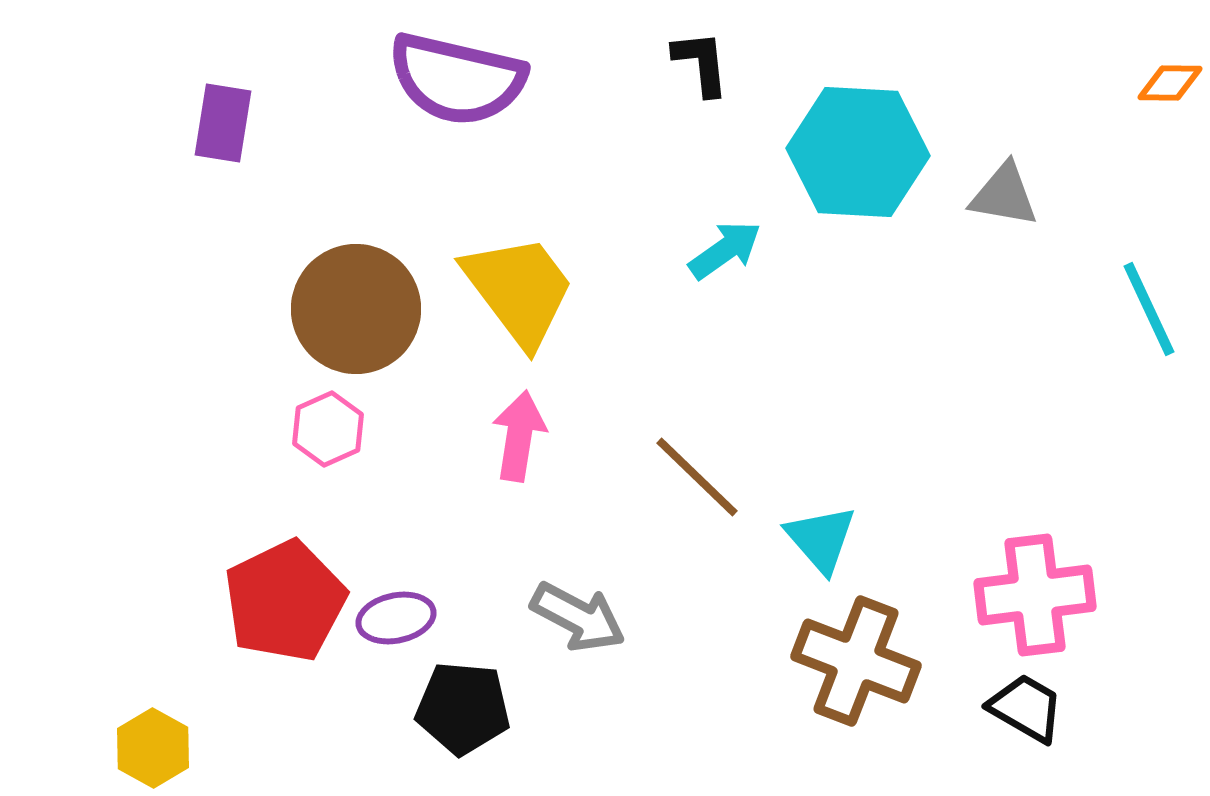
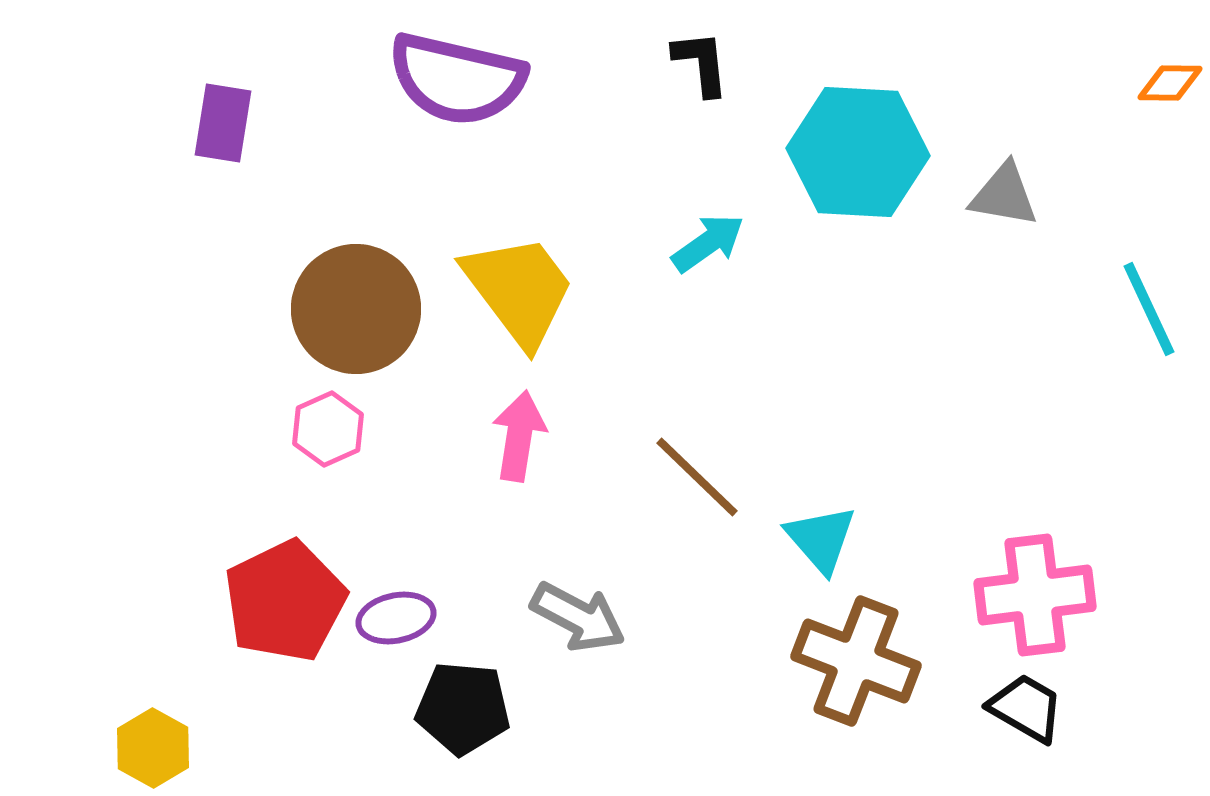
cyan arrow: moved 17 px left, 7 px up
